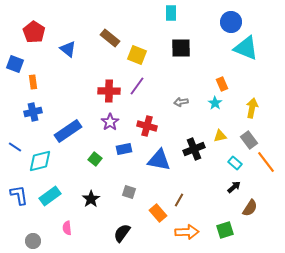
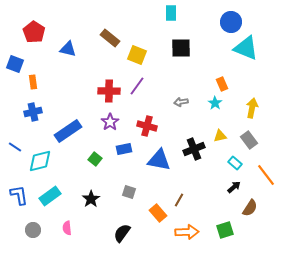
blue triangle at (68, 49): rotated 24 degrees counterclockwise
orange line at (266, 162): moved 13 px down
gray circle at (33, 241): moved 11 px up
